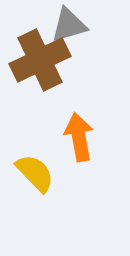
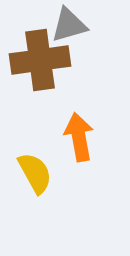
brown cross: rotated 18 degrees clockwise
yellow semicircle: rotated 15 degrees clockwise
